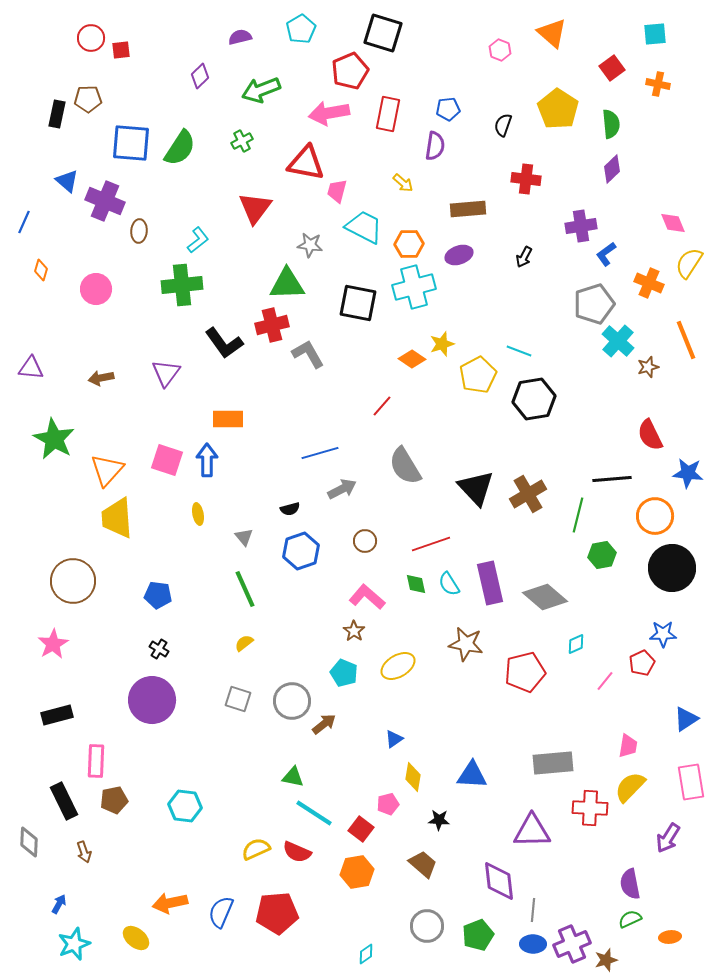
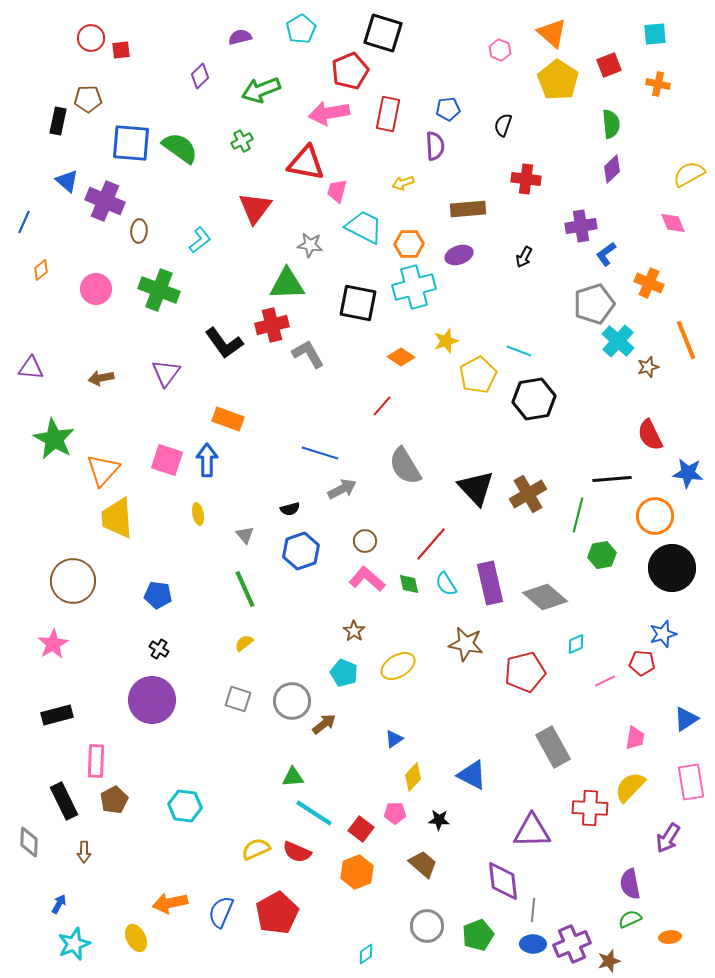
red square at (612, 68): moved 3 px left, 3 px up; rotated 15 degrees clockwise
yellow pentagon at (558, 109): moved 29 px up
black rectangle at (57, 114): moved 1 px right, 7 px down
purple semicircle at (435, 146): rotated 12 degrees counterclockwise
green semicircle at (180, 148): rotated 87 degrees counterclockwise
yellow arrow at (403, 183): rotated 120 degrees clockwise
cyan L-shape at (198, 240): moved 2 px right
yellow semicircle at (689, 263): moved 89 px up; rotated 28 degrees clockwise
orange diamond at (41, 270): rotated 35 degrees clockwise
green cross at (182, 285): moved 23 px left, 5 px down; rotated 27 degrees clockwise
yellow star at (442, 344): moved 4 px right, 3 px up
orange diamond at (412, 359): moved 11 px left, 2 px up
orange rectangle at (228, 419): rotated 20 degrees clockwise
blue line at (320, 453): rotated 33 degrees clockwise
orange triangle at (107, 470): moved 4 px left
gray triangle at (244, 537): moved 1 px right, 2 px up
red line at (431, 544): rotated 30 degrees counterclockwise
green diamond at (416, 584): moved 7 px left
cyan semicircle at (449, 584): moved 3 px left
pink L-shape at (367, 597): moved 18 px up
blue star at (663, 634): rotated 16 degrees counterclockwise
red pentagon at (642, 663): rotated 30 degrees clockwise
pink line at (605, 681): rotated 25 degrees clockwise
pink trapezoid at (628, 746): moved 7 px right, 8 px up
gray rectangle at (553, 763): moved 16 px up; rotated 66 degrees clockwise
blue triangle at (472, 775): rotated 24 degrees clockwise
green triangle at (293, 777): rotated 15 degrees counterclockwise
yellow diamond at (413, 777): rotated 32 degrees clockwise
brown pentagon at (114, 800): rotated 16 degrees counterclockwise
pink pentagon at (388, 804): moved 7 px right, 9 px down; rotated 15 degrees clockwise
brown arrow at (84, 852): rotated 20 degrees clockwise
orange hexagon at (357, 872): rotated 12 degrees counterclockwise
purple diamond at (499, 881): moved 4 px right
red pentagon at (277, 913): rotated 24 degrees counterclockwise
yellow ellipse at (136, 938): rotated 24 degrees clockwise
brown star at (606, 960): moved 3 px right, 1 px down
